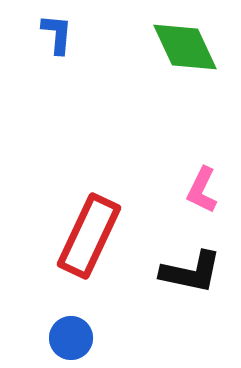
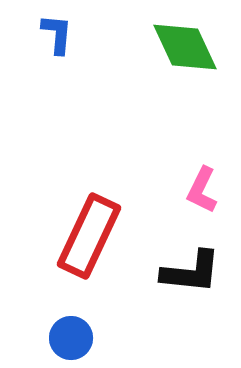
black L-shape: rotated 6 degrees counterclockwise
